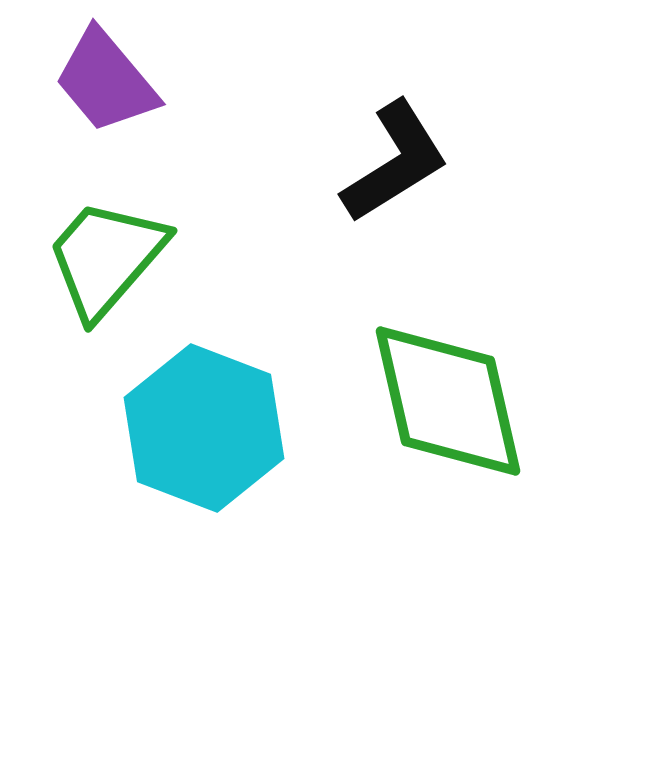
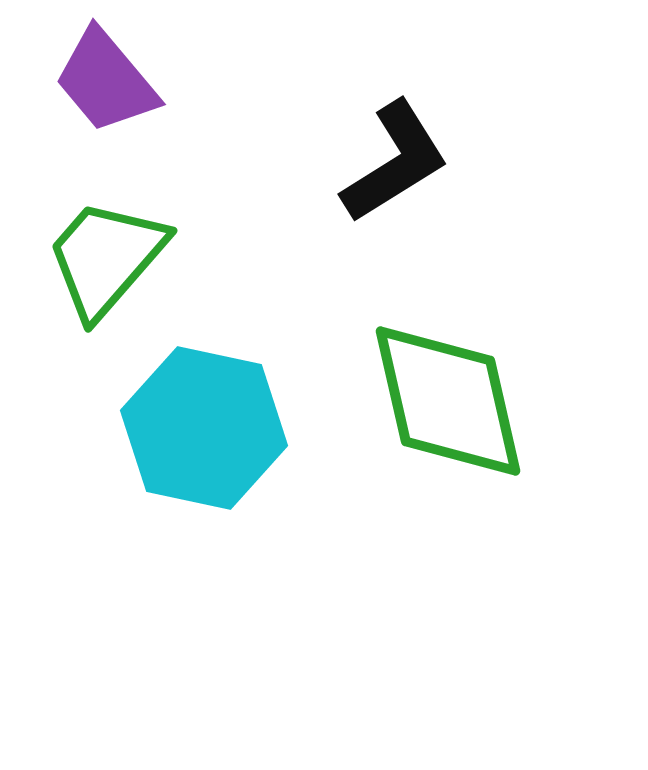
cyan hexagon: rotated 9 degrees counterclockwise
